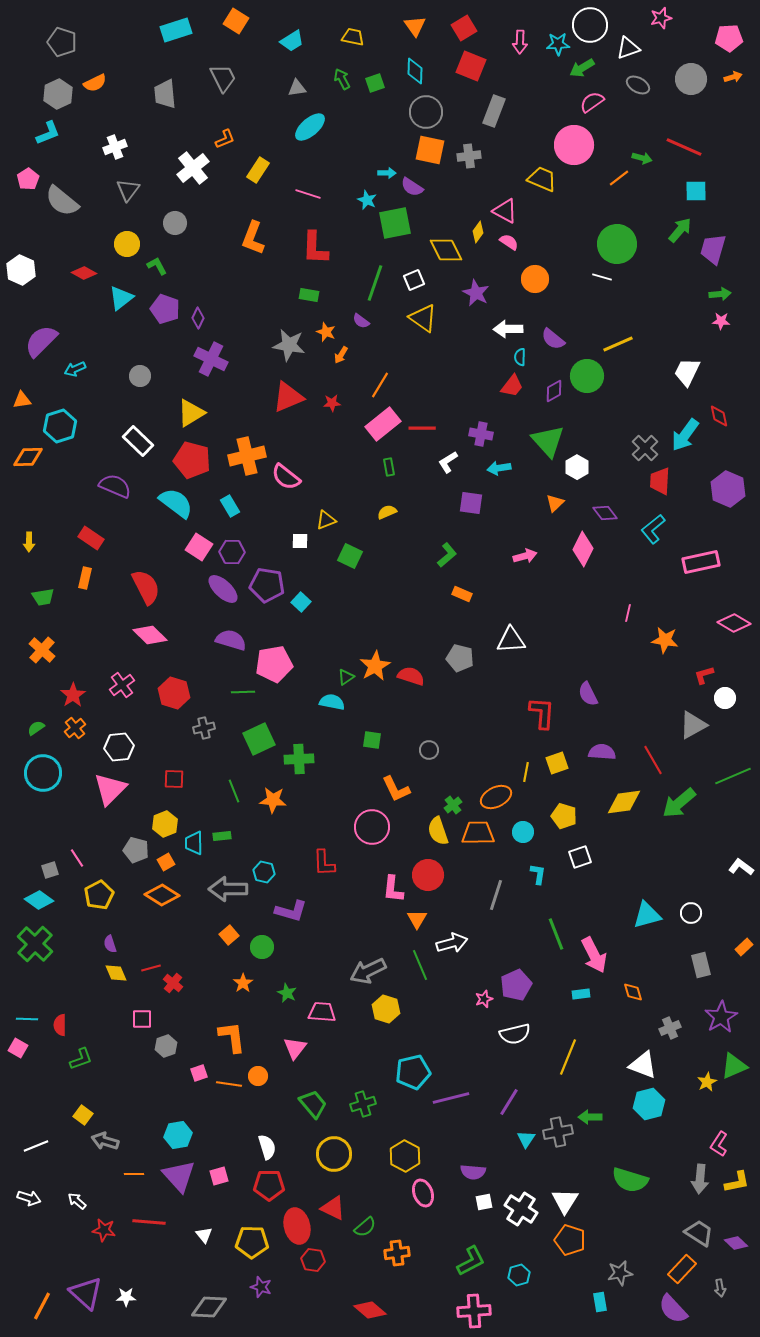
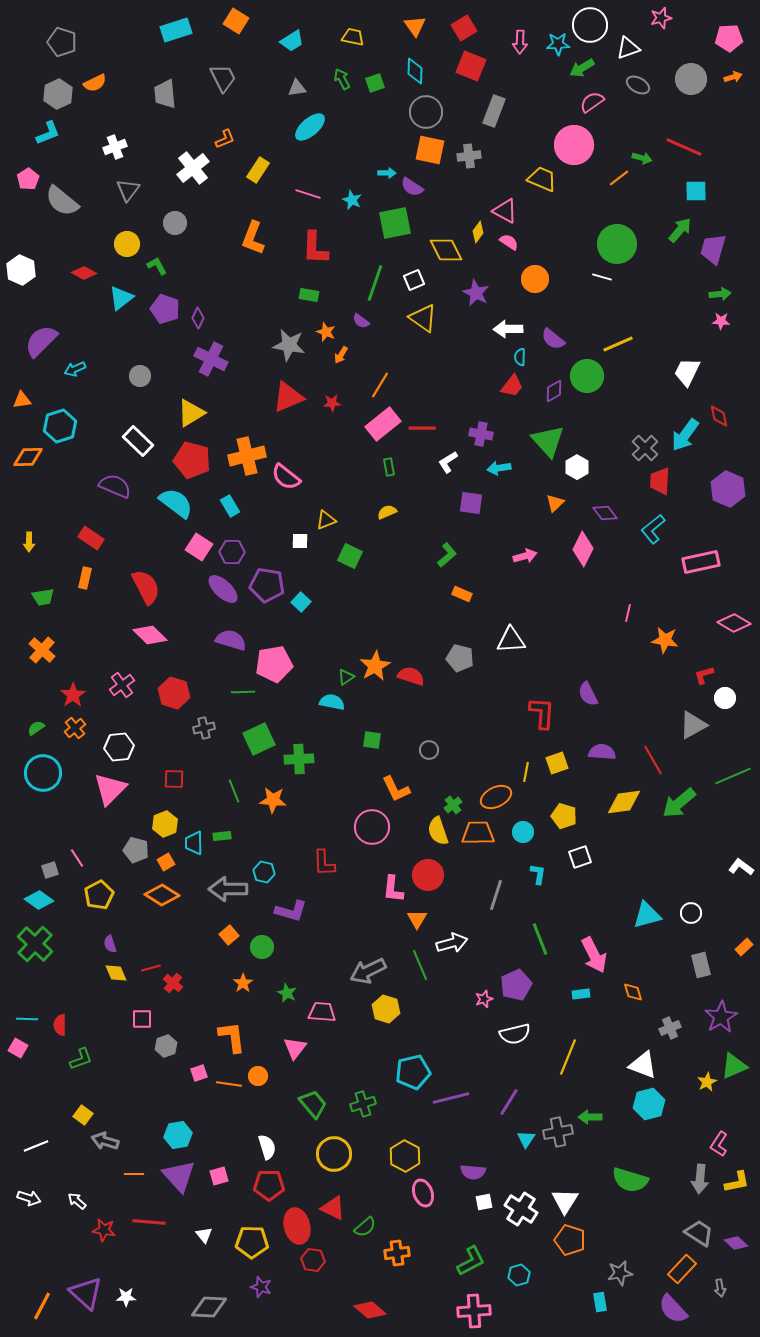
cyan star at (367, 200): moved 15 px left
green line at (556, 934): moved 16 px left, 5 px down
